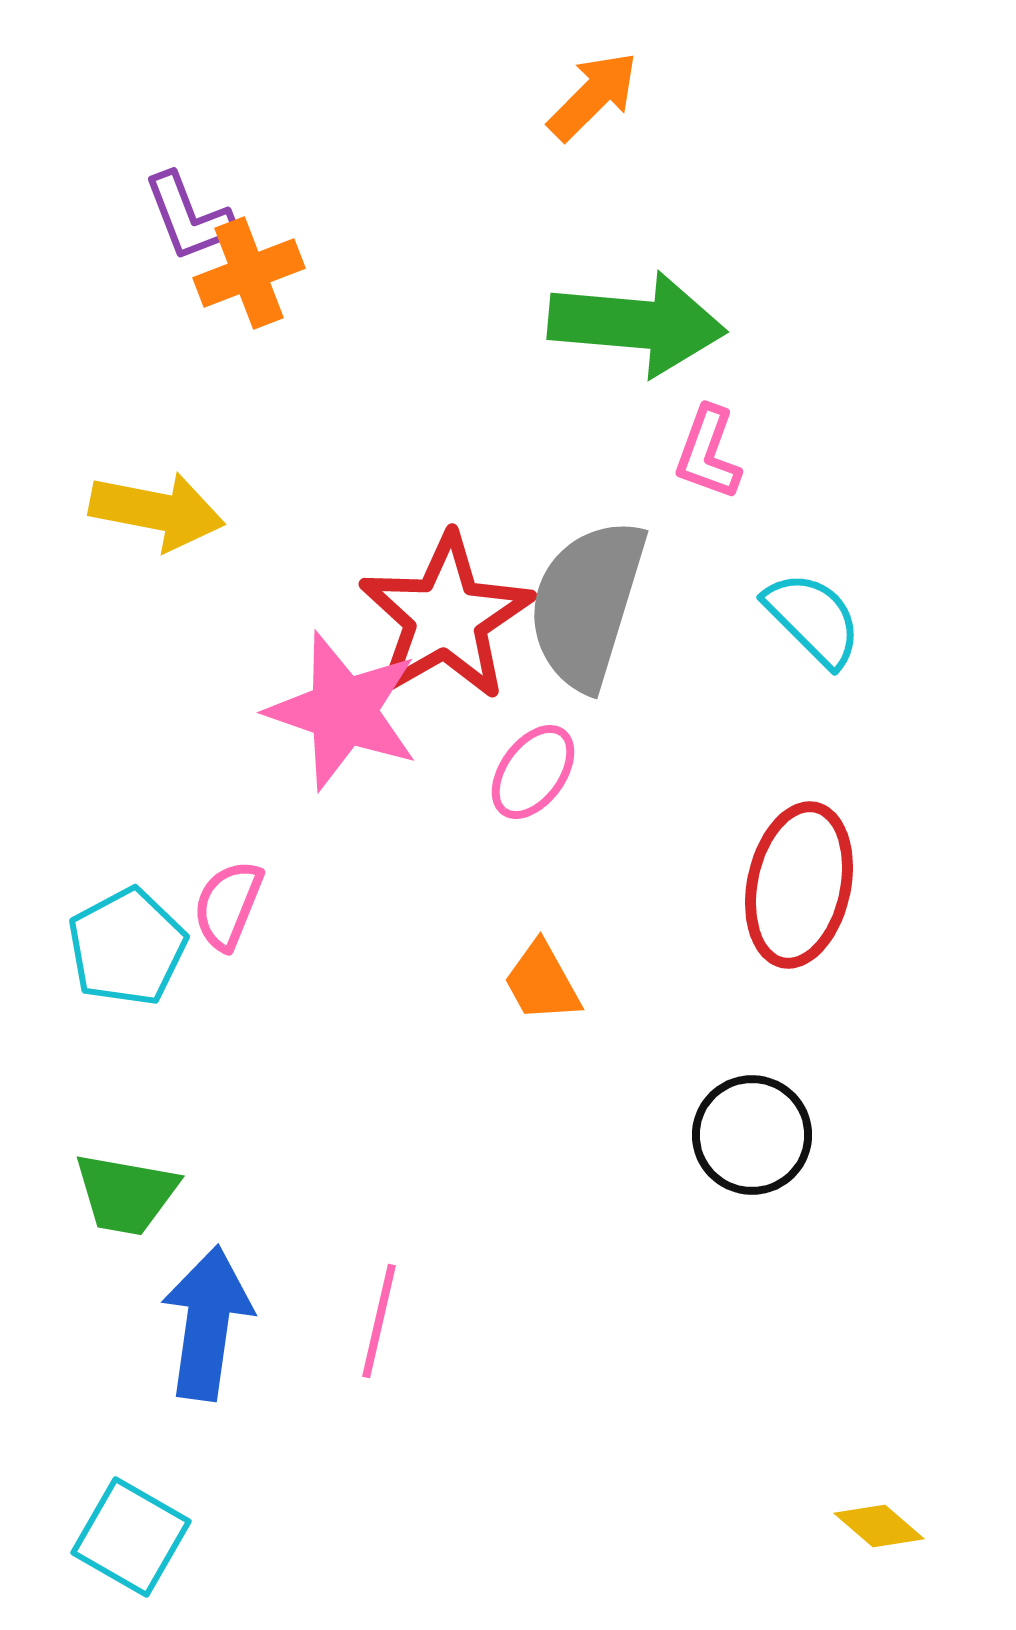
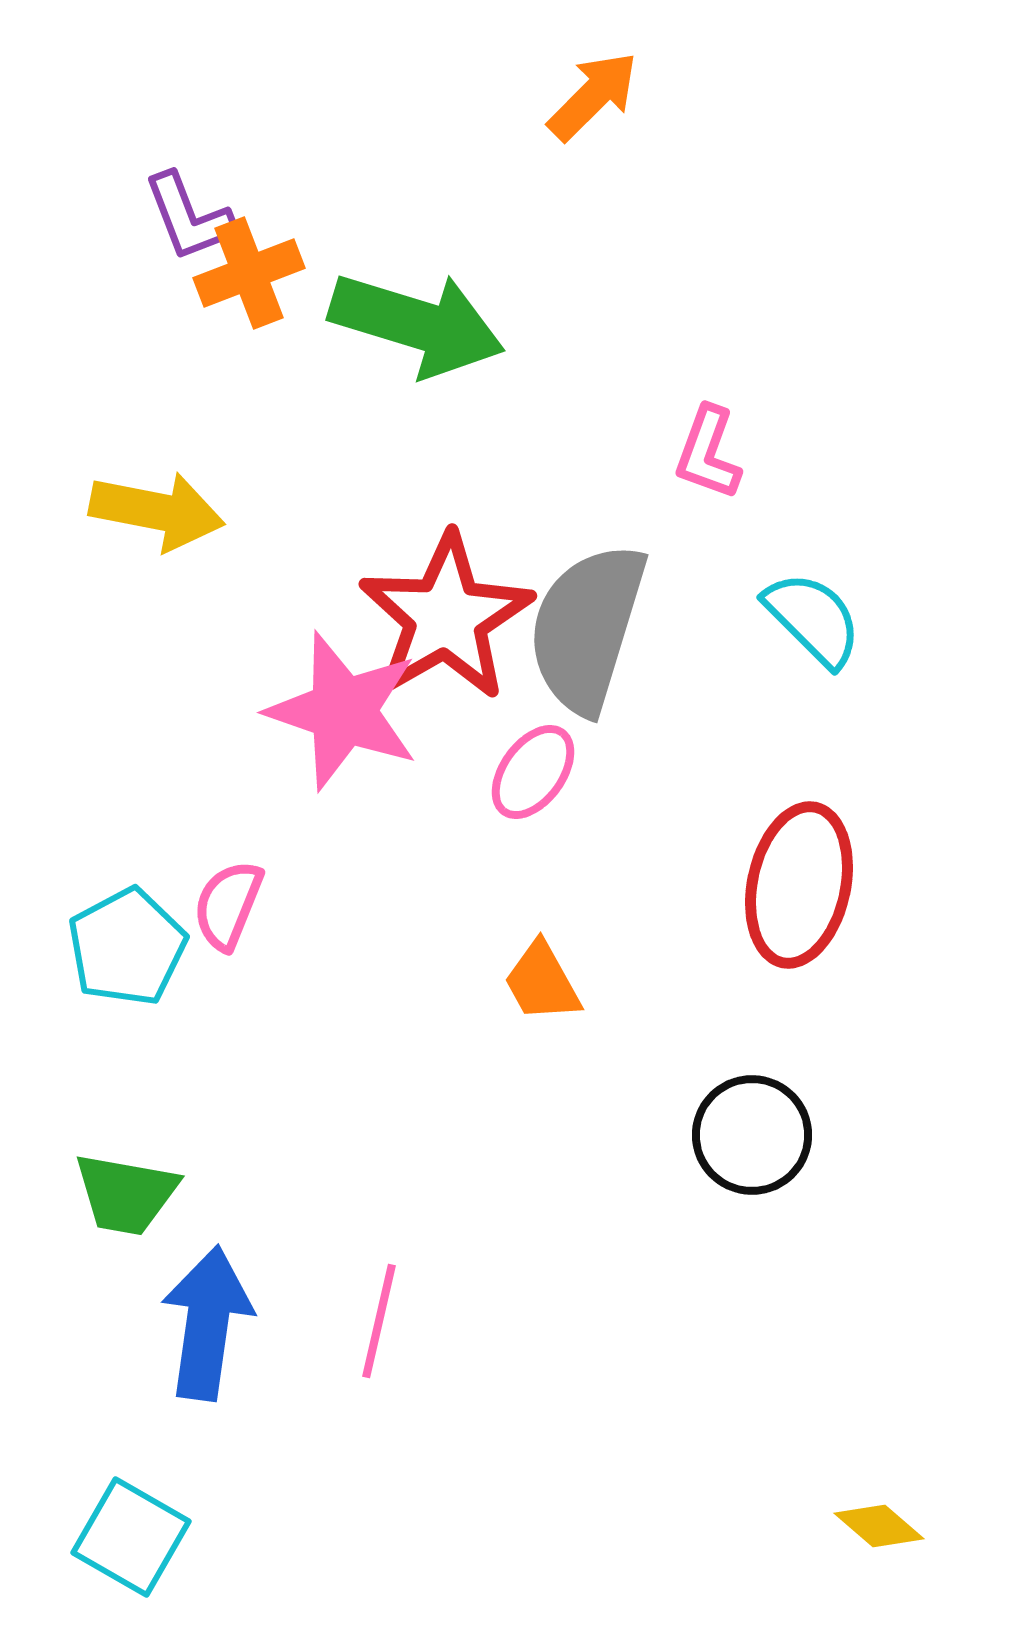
green arrow: moved 220 px left; rotated 12 degrees clockwise
gray semicircle: moved 24 px down
